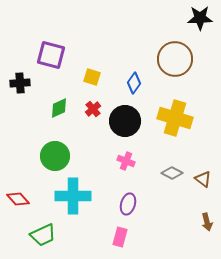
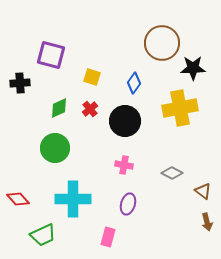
black star: moved 7 px left, 50 px down
brown circle: moved 13 px left, 16 px up
red cross: moved 3 px left
yellow cross: moved 5 px right, 10 px up; rotated 28 degrees counterclockwise
green circle: moved 8 px up
pink cross: moved 2 px left, 4 px down; rotated 12 degrees counterclockwise
brown triangle: moved 12 px down
cyan cross: moved 3 px down
pink rectangle: moved 12 px left
